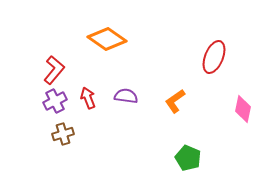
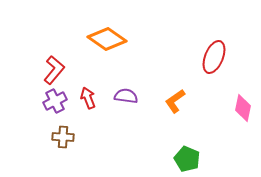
pink diamond: moved 1 px up
brown cross: moved 3 px down; rotated 20 degrees clockwise
green pentagon: moved 1 px left, 1 px down
